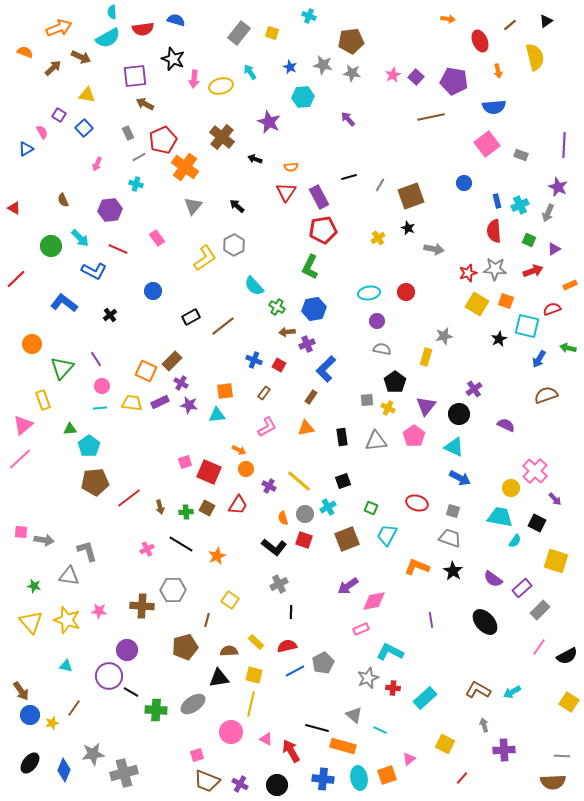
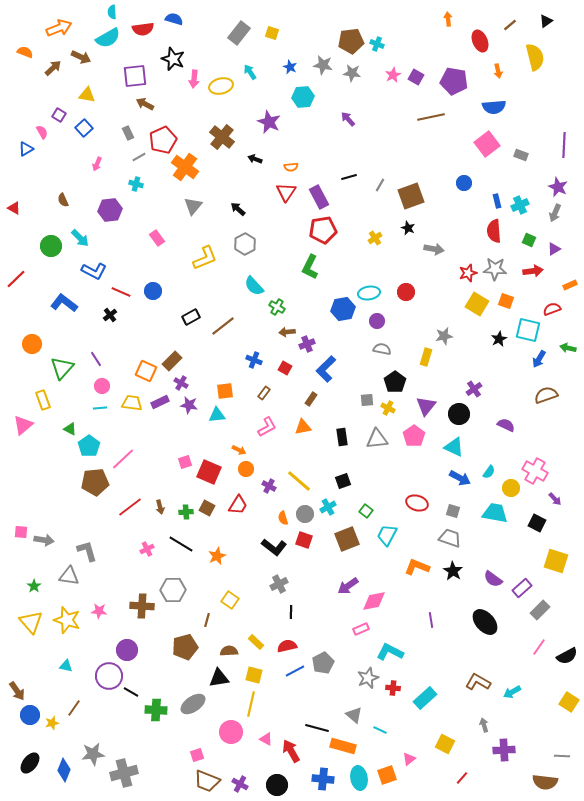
cyan cross at (309, 16): moved 68 px right, 28 px down
orange arrow at (448, 19): rotated 104 degrees counterclockwise
blue semicircle at (176, 20): moved 2 px left, 1 px up
purple square at (416, 77): rotated 14 degrees counterclockwise
black arrow at (237, 206): moved 1 px right, 3 px down
gray arrow at (548, 213): moved 7 px right
yellow cross at (378, 238): moved 3 px left
gray hexagon at (234, 245): moved 11 px right, 1 px up
red line at (118, 249): moved 3 px right, 43 px down
yellow L-shape at (205, 258): rotated 12 degrees clockwise
red arrow at (533, 271): rotated 12 degrees clockwise
blue hexagon at (314, 309): moved 29 px right
cyan square at (527, 326): moved 1 px right, 4 px down
red square at (279, 365): moved 6 px right, 3 px down
brown rectangle at (311, 397): moved 2 px down
orange triangle at (306, 428): moved 3 px left, 1 px up
green triangle at (70, 429): rotated 32 degrees clockwise
gray triangle at (376, 441): moved 1 px right, 2 px up
pink line at (20, 459): moved 103 px right
pink cross at (535, 471): rotated 15 degrees counterclockwise
red line at (129, 498): moved 1 px right, 9 px down
green square at (371, 508): moved 5 px left, 3 px down; rotated 16 degrees clockwise
cyan trapezoid at (500, 517): moved 5 px left, 4 px up
cyan semicircle at (515, 541): moved 26 px left, 69 px up
green star at (34, 586): rotated 24 degrees clockwise
brown L-shape at (478, 690): moved 8 px up
brown arrow at (21, 691): moved 4 px left
brown semicircle at (553, 782): moved 8 px left; rotated 10 degrees clockwise
